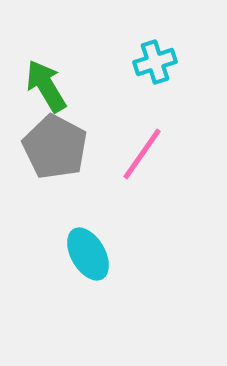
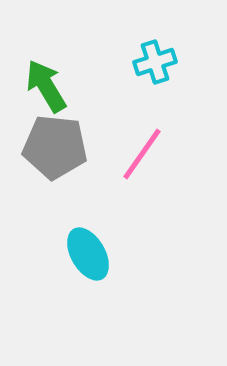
gray pentagon: rotated 22 degrees counterclockwise
